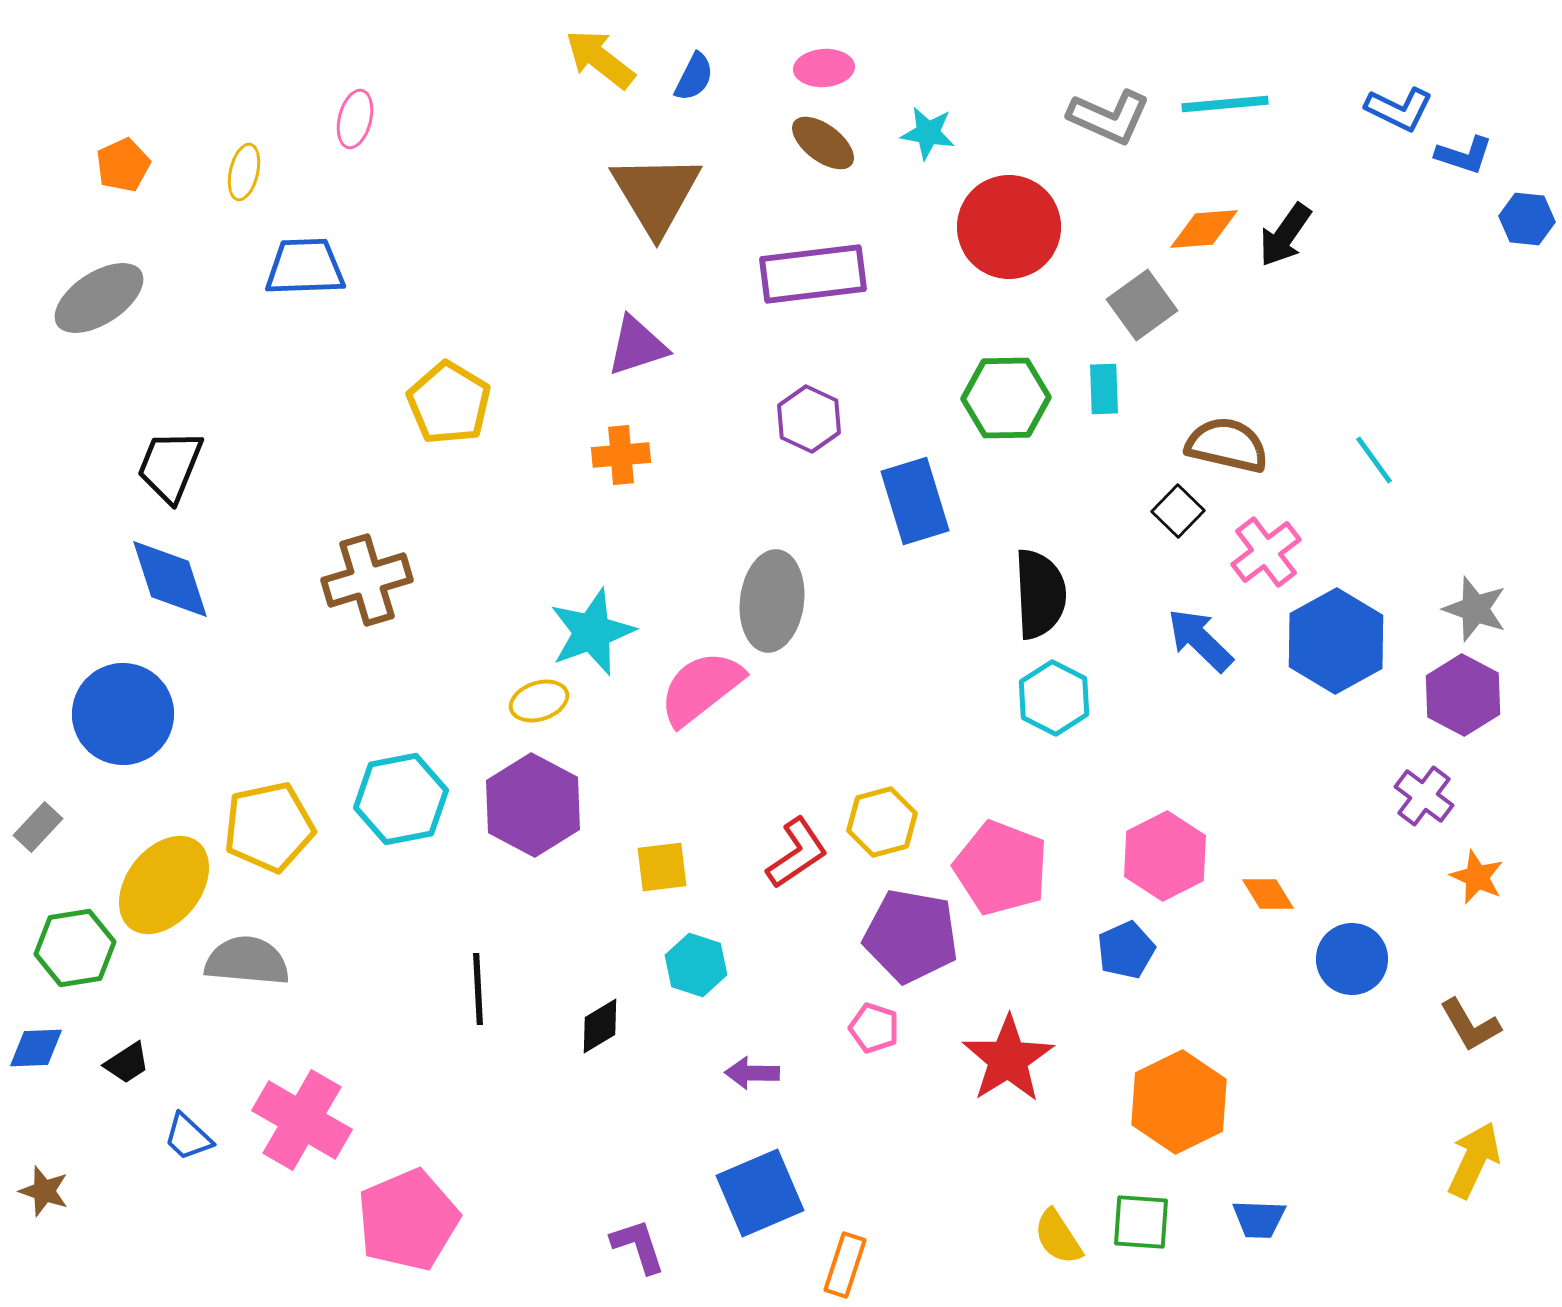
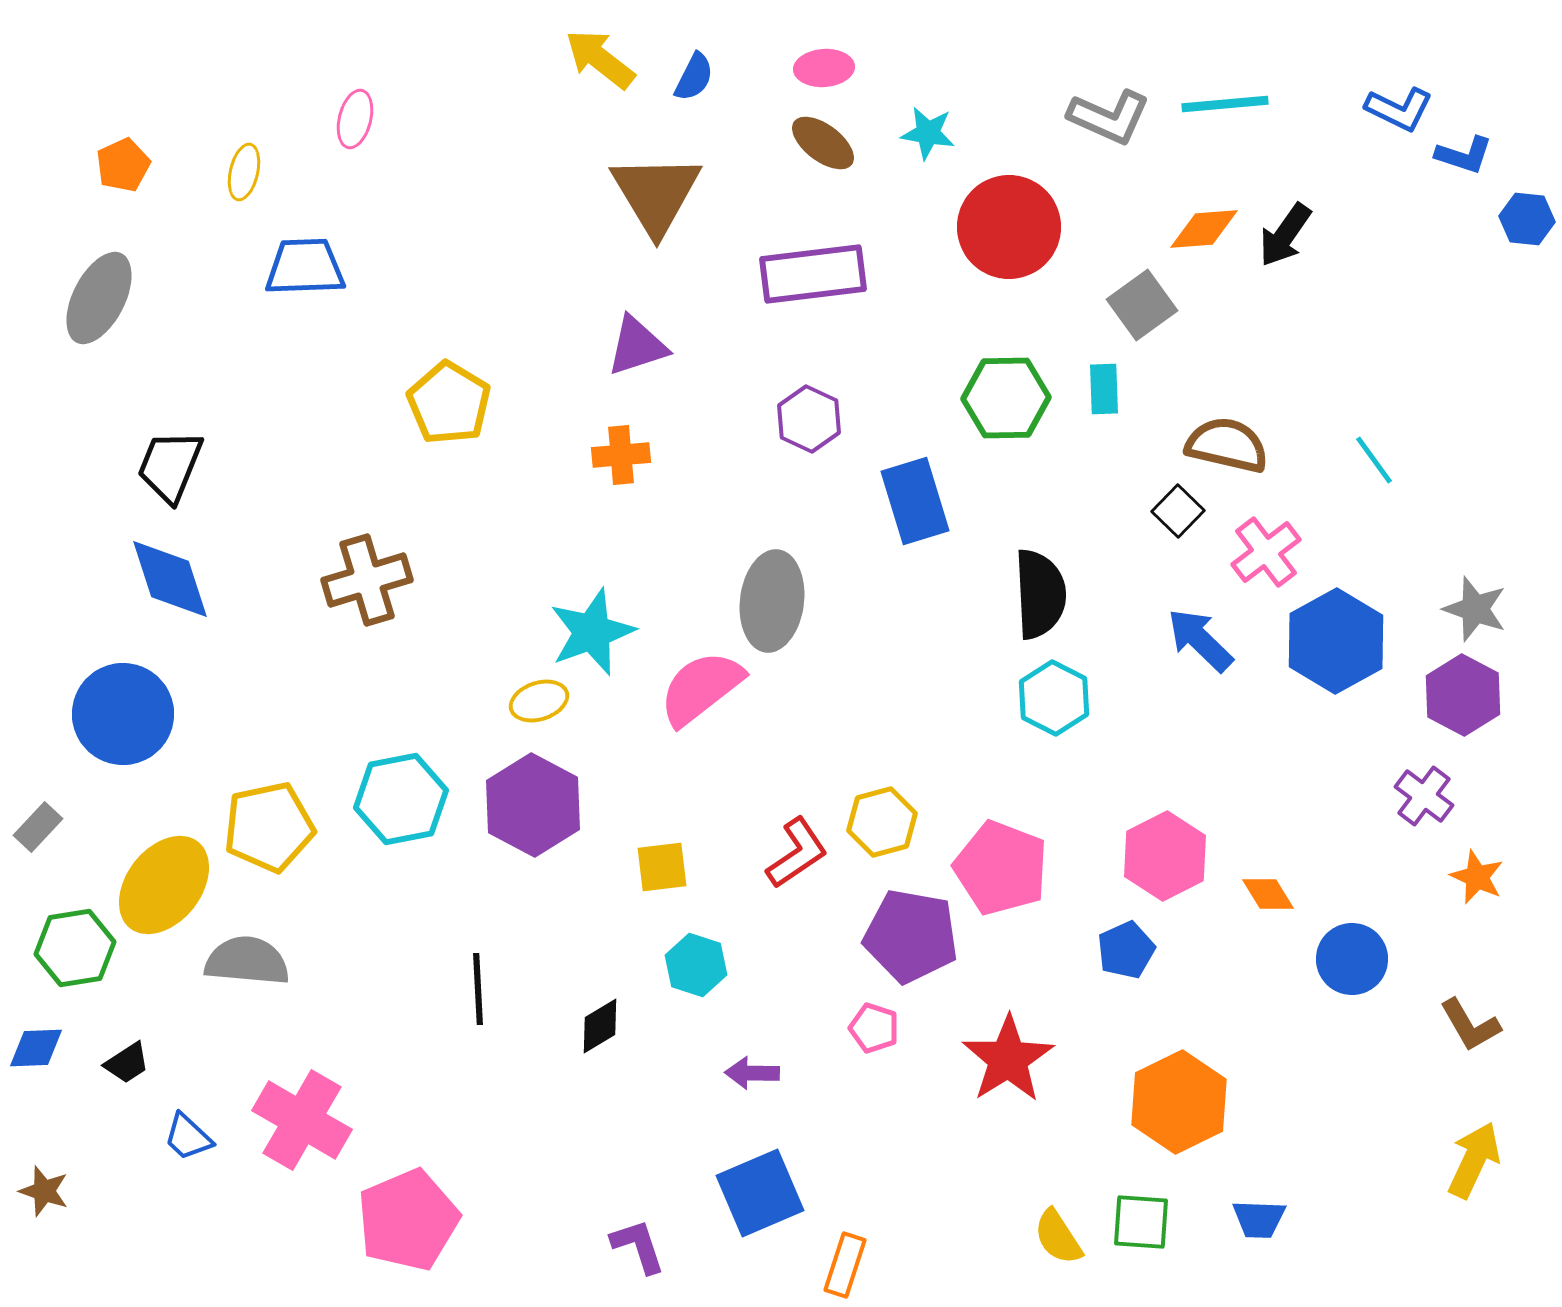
gray ellipse at (99, 298): rotated 30 degrees counterclockwise
